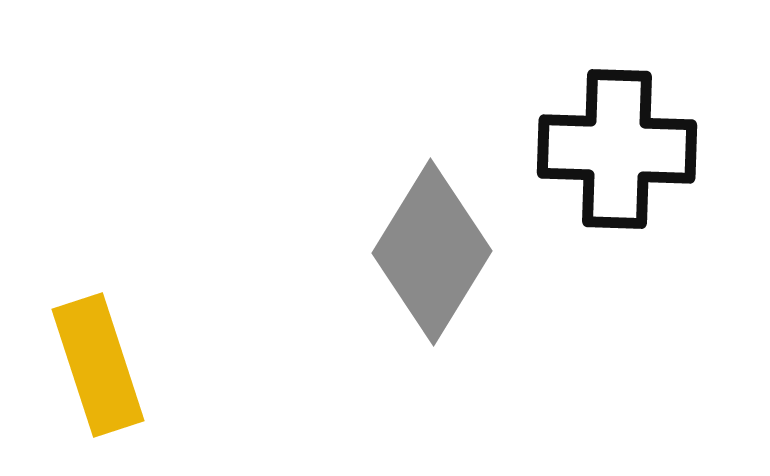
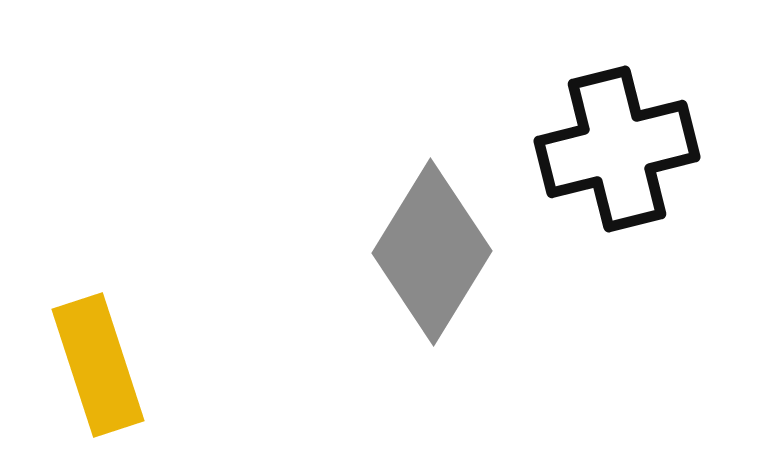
black cross: rotated 16 degrees counterclockwise
